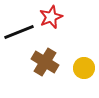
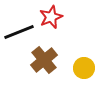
brown cross: moved 1 px left, 2 px up; rotated 20 degrees clockwise
